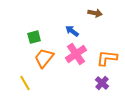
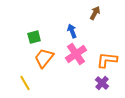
brown arrow: rotated 72 degrees counterclockwise
blue arrow: rotated 32 degrees clockwise
orange L-shape: moved 2 px down
